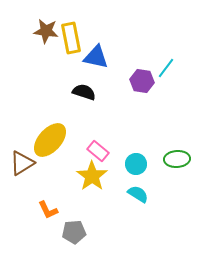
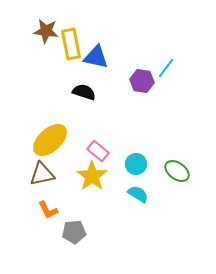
yellow rectangle: moved 6 px down
yellow ellipse: rotated 6 degrees clockwise
green ellipse: moved 12 px down; rotated 40 degrees clockwise
brown triangle: moved 20 px right, 11 px down; rotated 20 degrees clockwise
